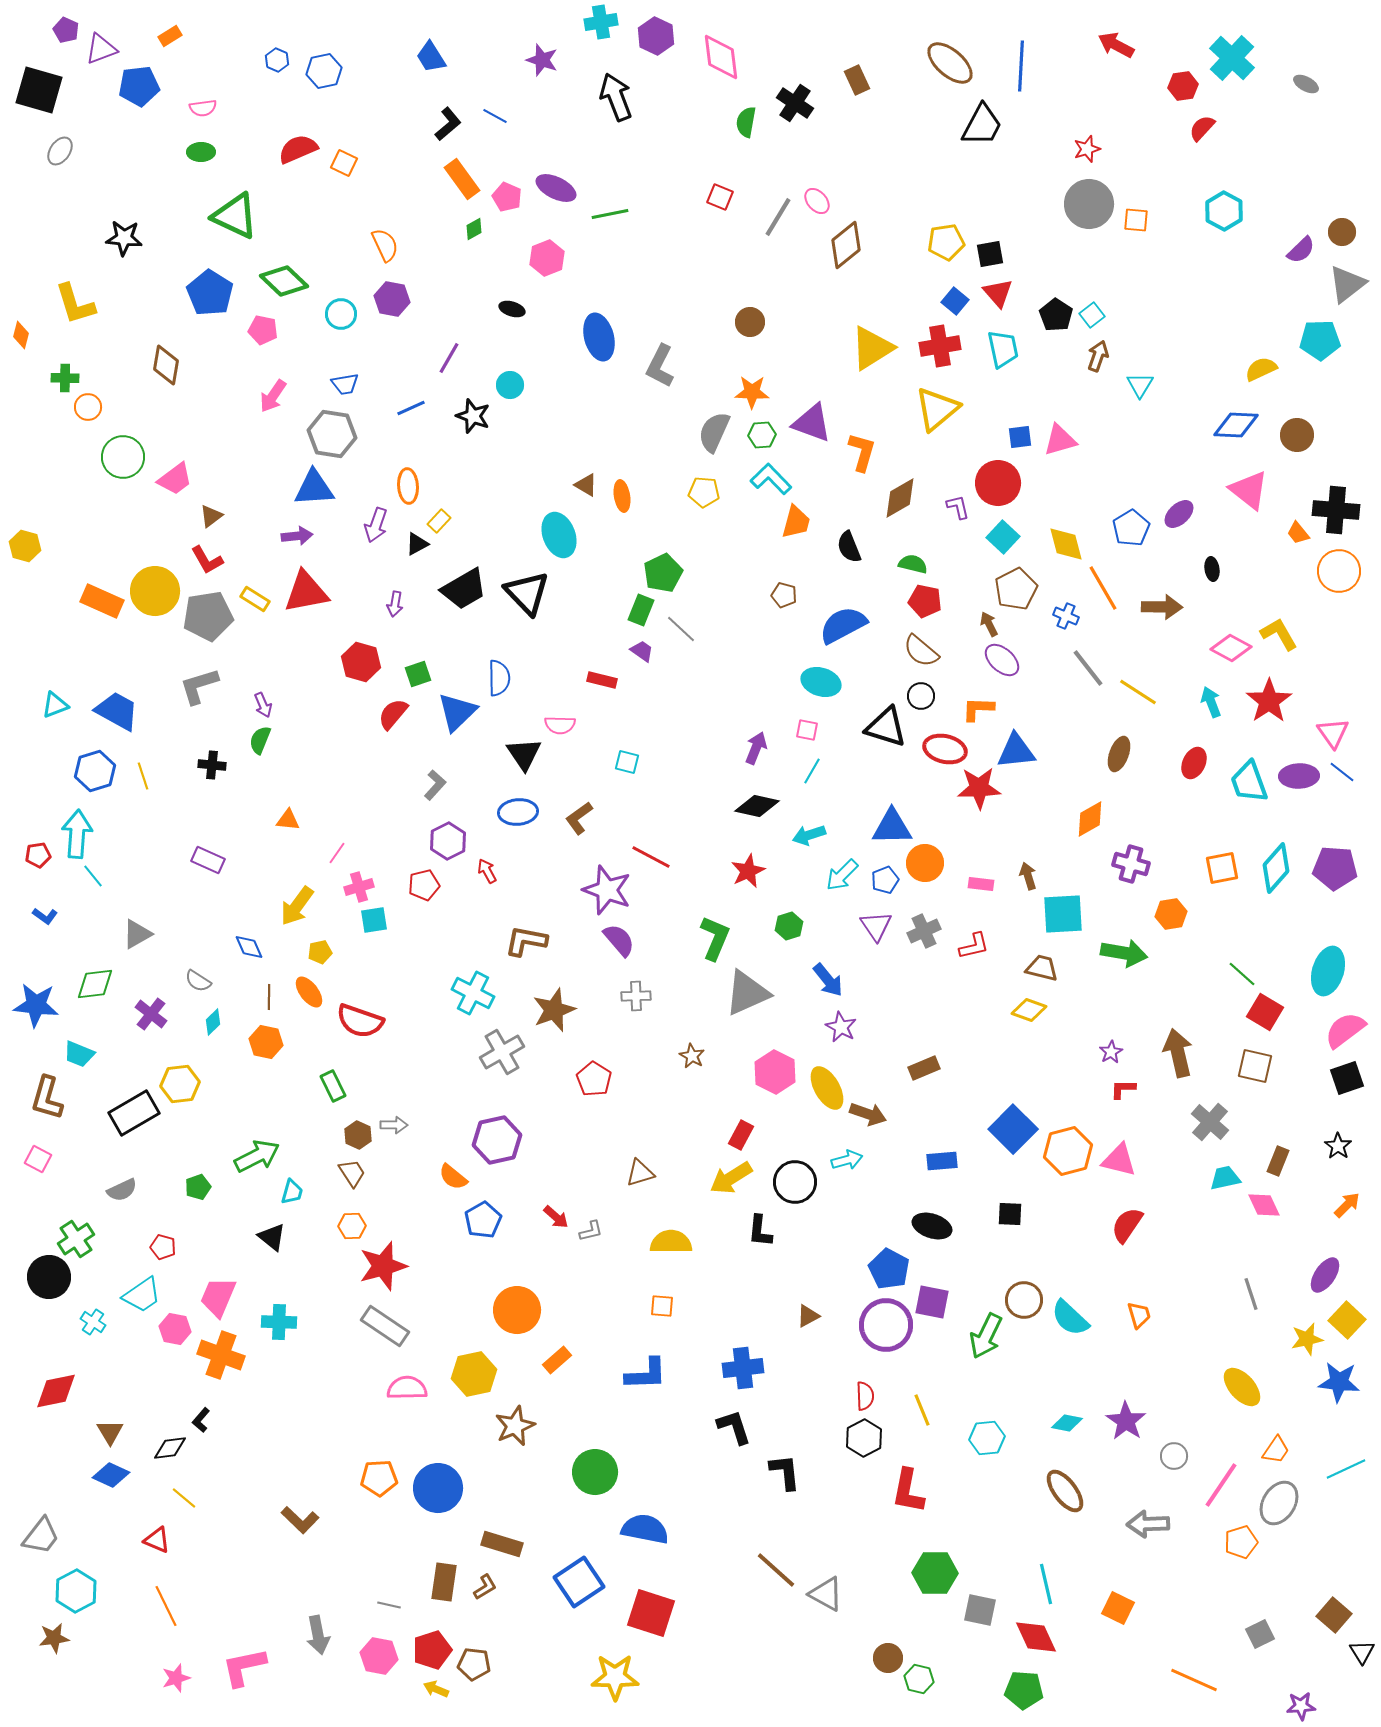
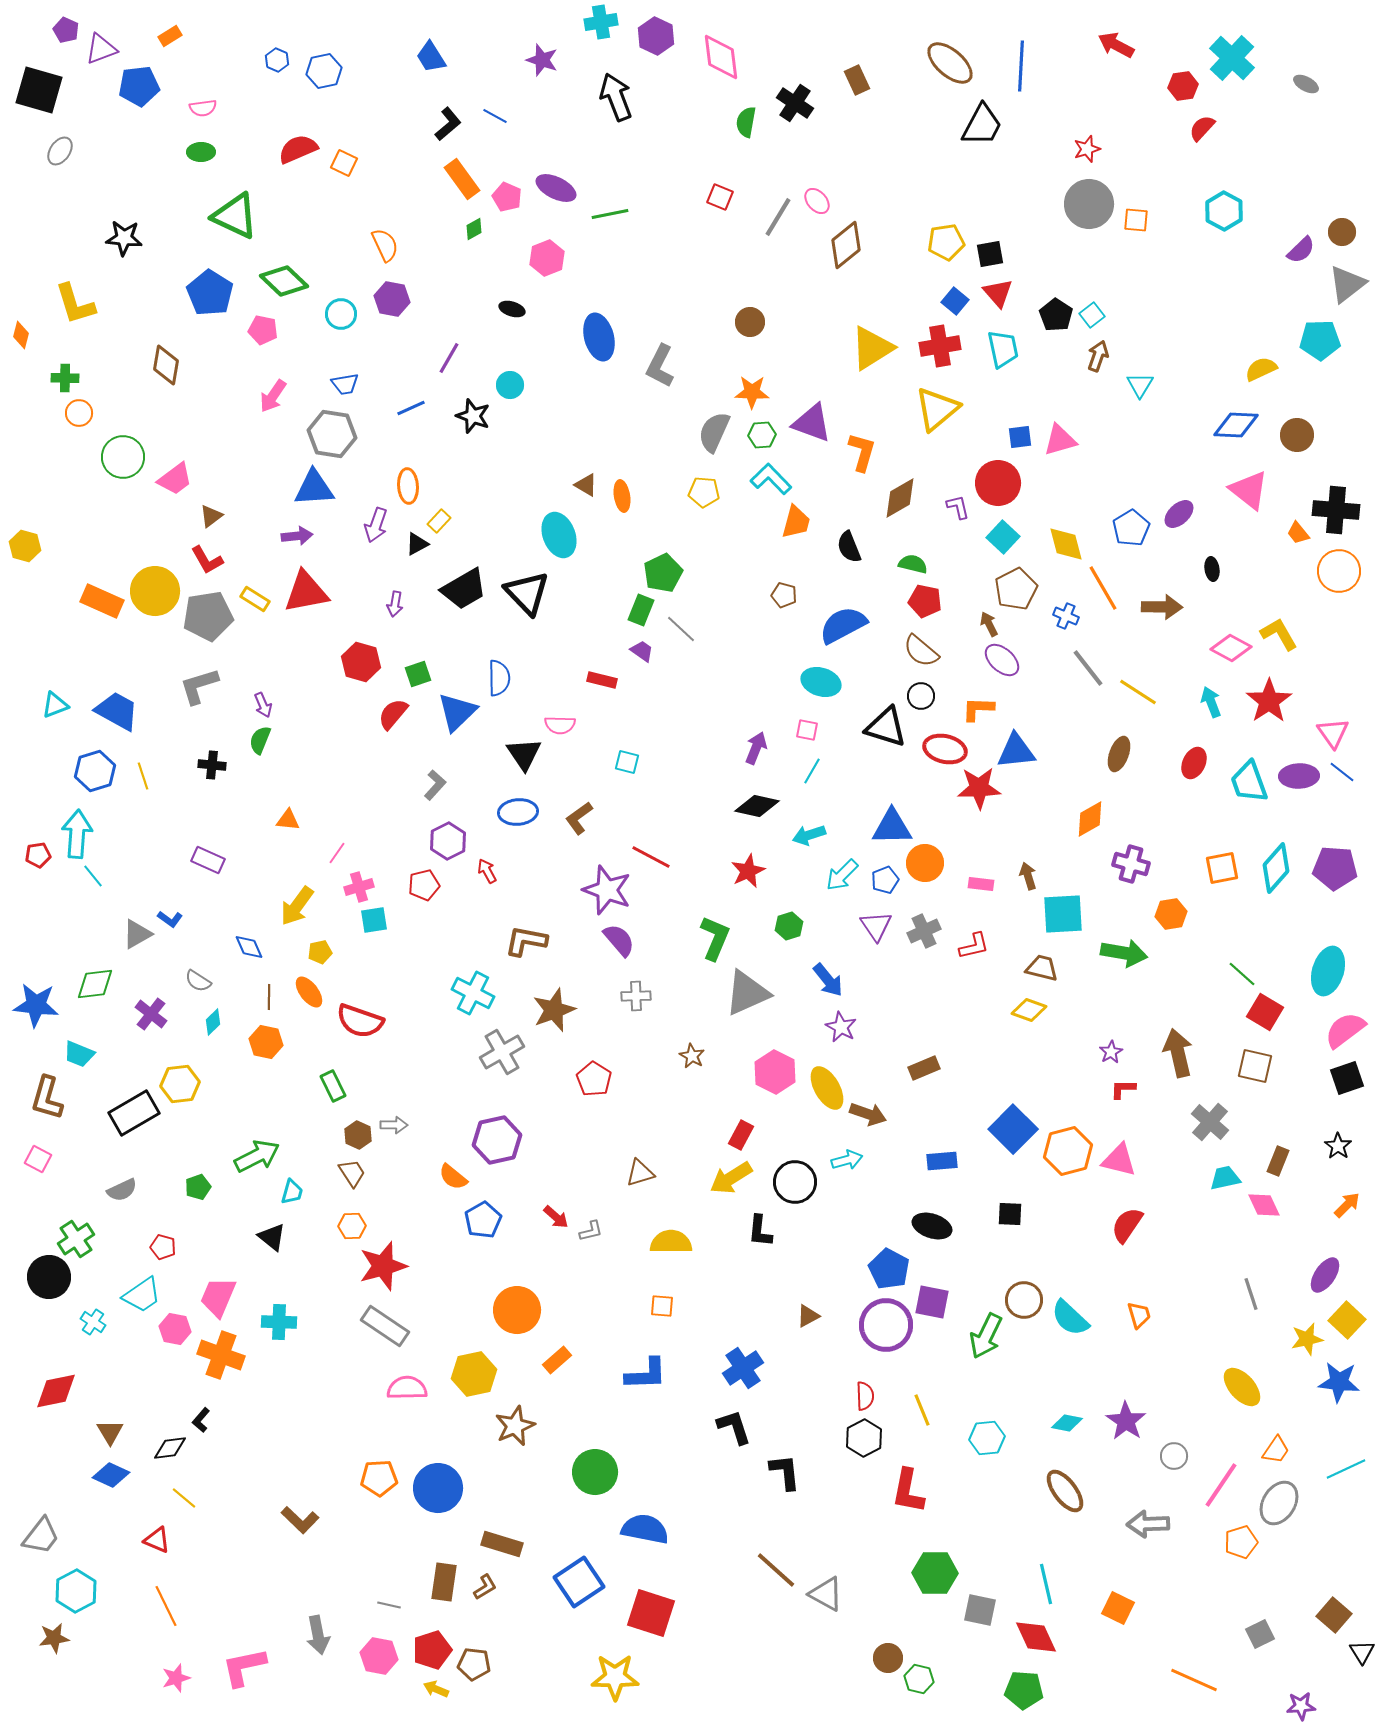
orange circle at (88, 407): moved 9 px left, 6 px down
blue L-shape at (45, 916): moved 125 px right, 3 px down
blue cross at (743, 1368): rotated 27 degrees counterclockwise
